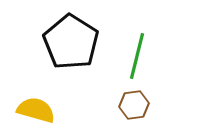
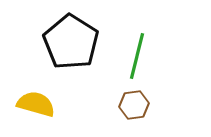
yellow semicircle: moved 6 px up
